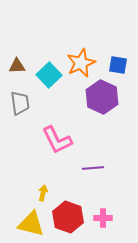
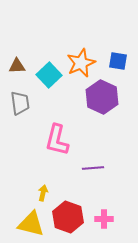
blue square: moved 4 px up
pink L-shape: rotated 40 degrees clockwise
pink cross: moved 1 px right, 1 px down
